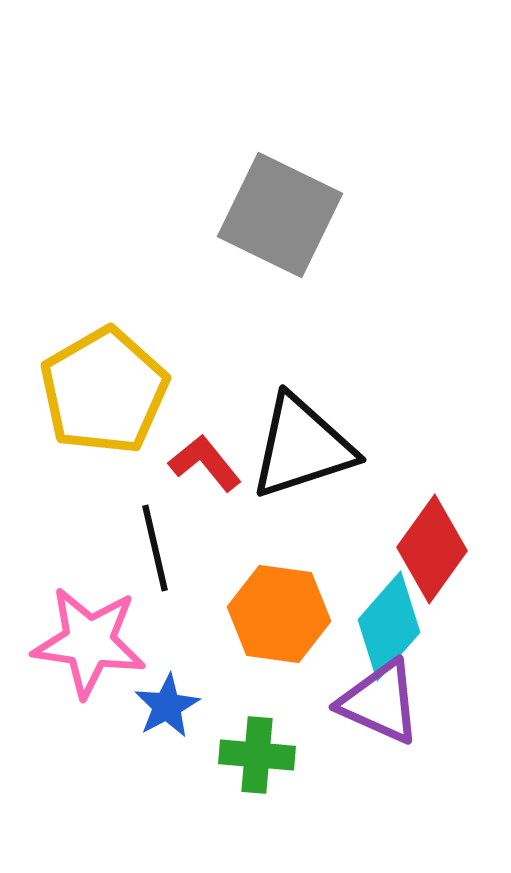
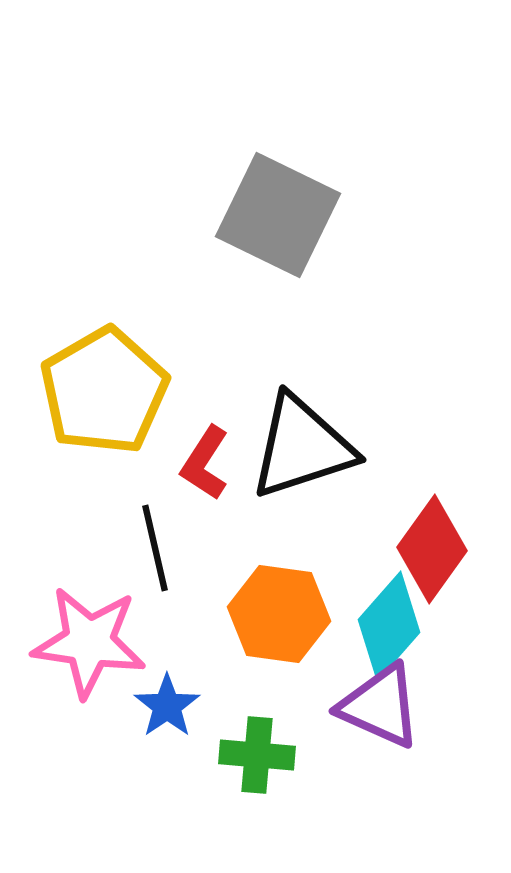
gray square: moved 2 px left
red L-shape: rotated 108 degrees counterclockwise
purple triangle: moved 4 px down
blue star: rotated 6 degrees counterclockwise
